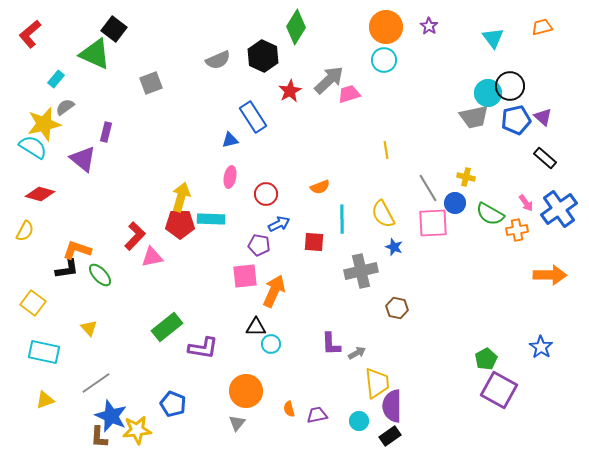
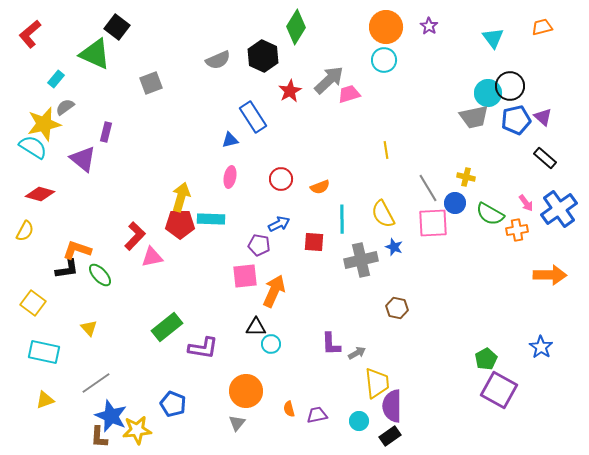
black square at (114, 29): moved 3 px right, 2 px up
red circle at (266, 194): moved 15 px right, 15 px up
gray cross at (361, 271): moved 11 px up
